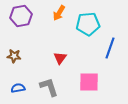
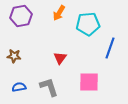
blue semicircle: moved 1 px right, 1 px up
